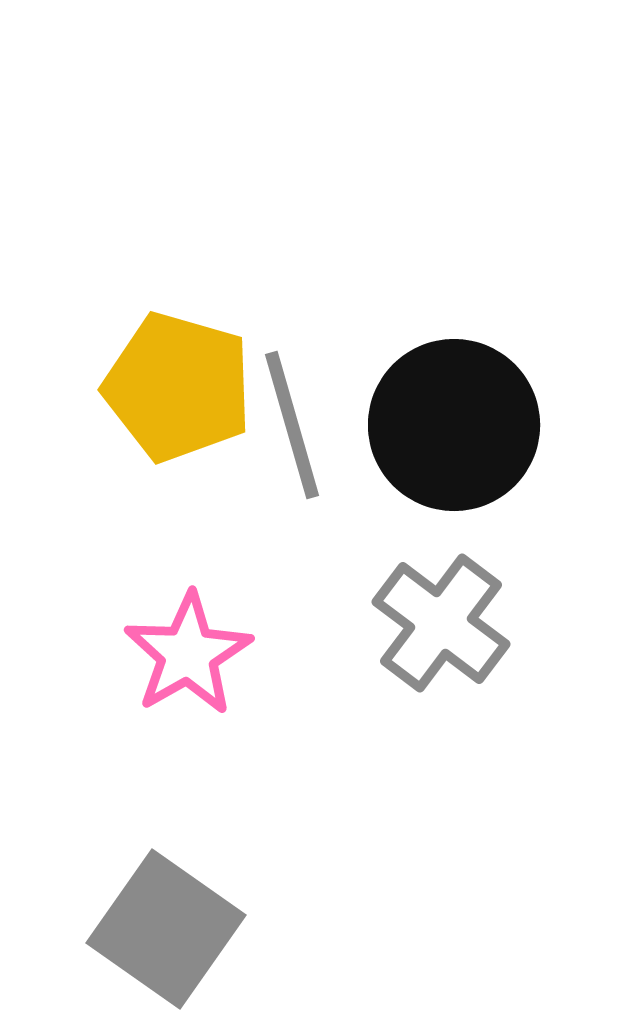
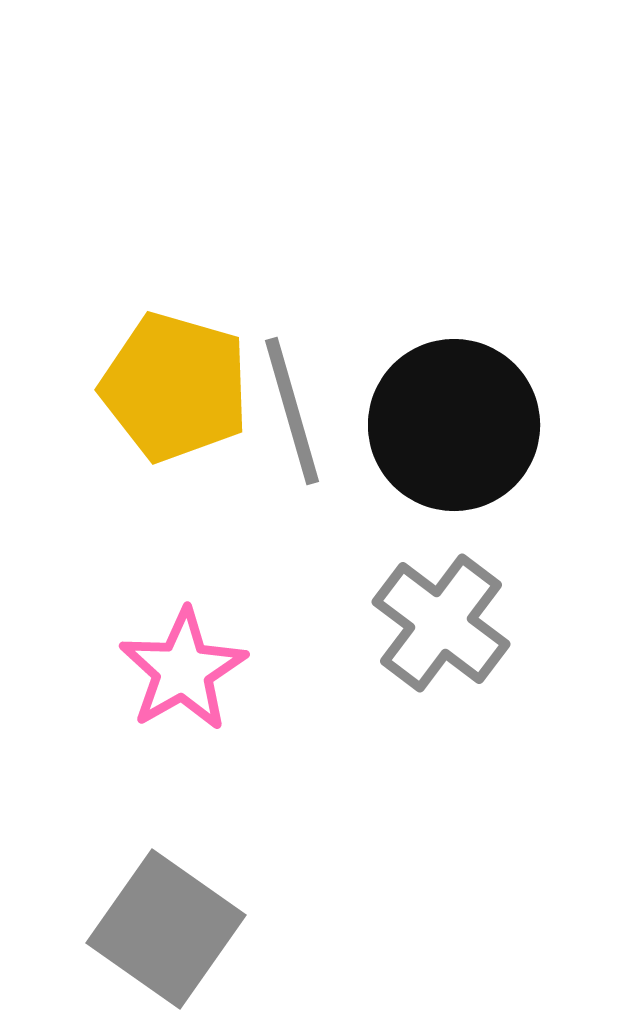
yellow pentagon: moved 3 px left
gray line: moved 14 px up
pink star: moved 5 px left, 16 px down
